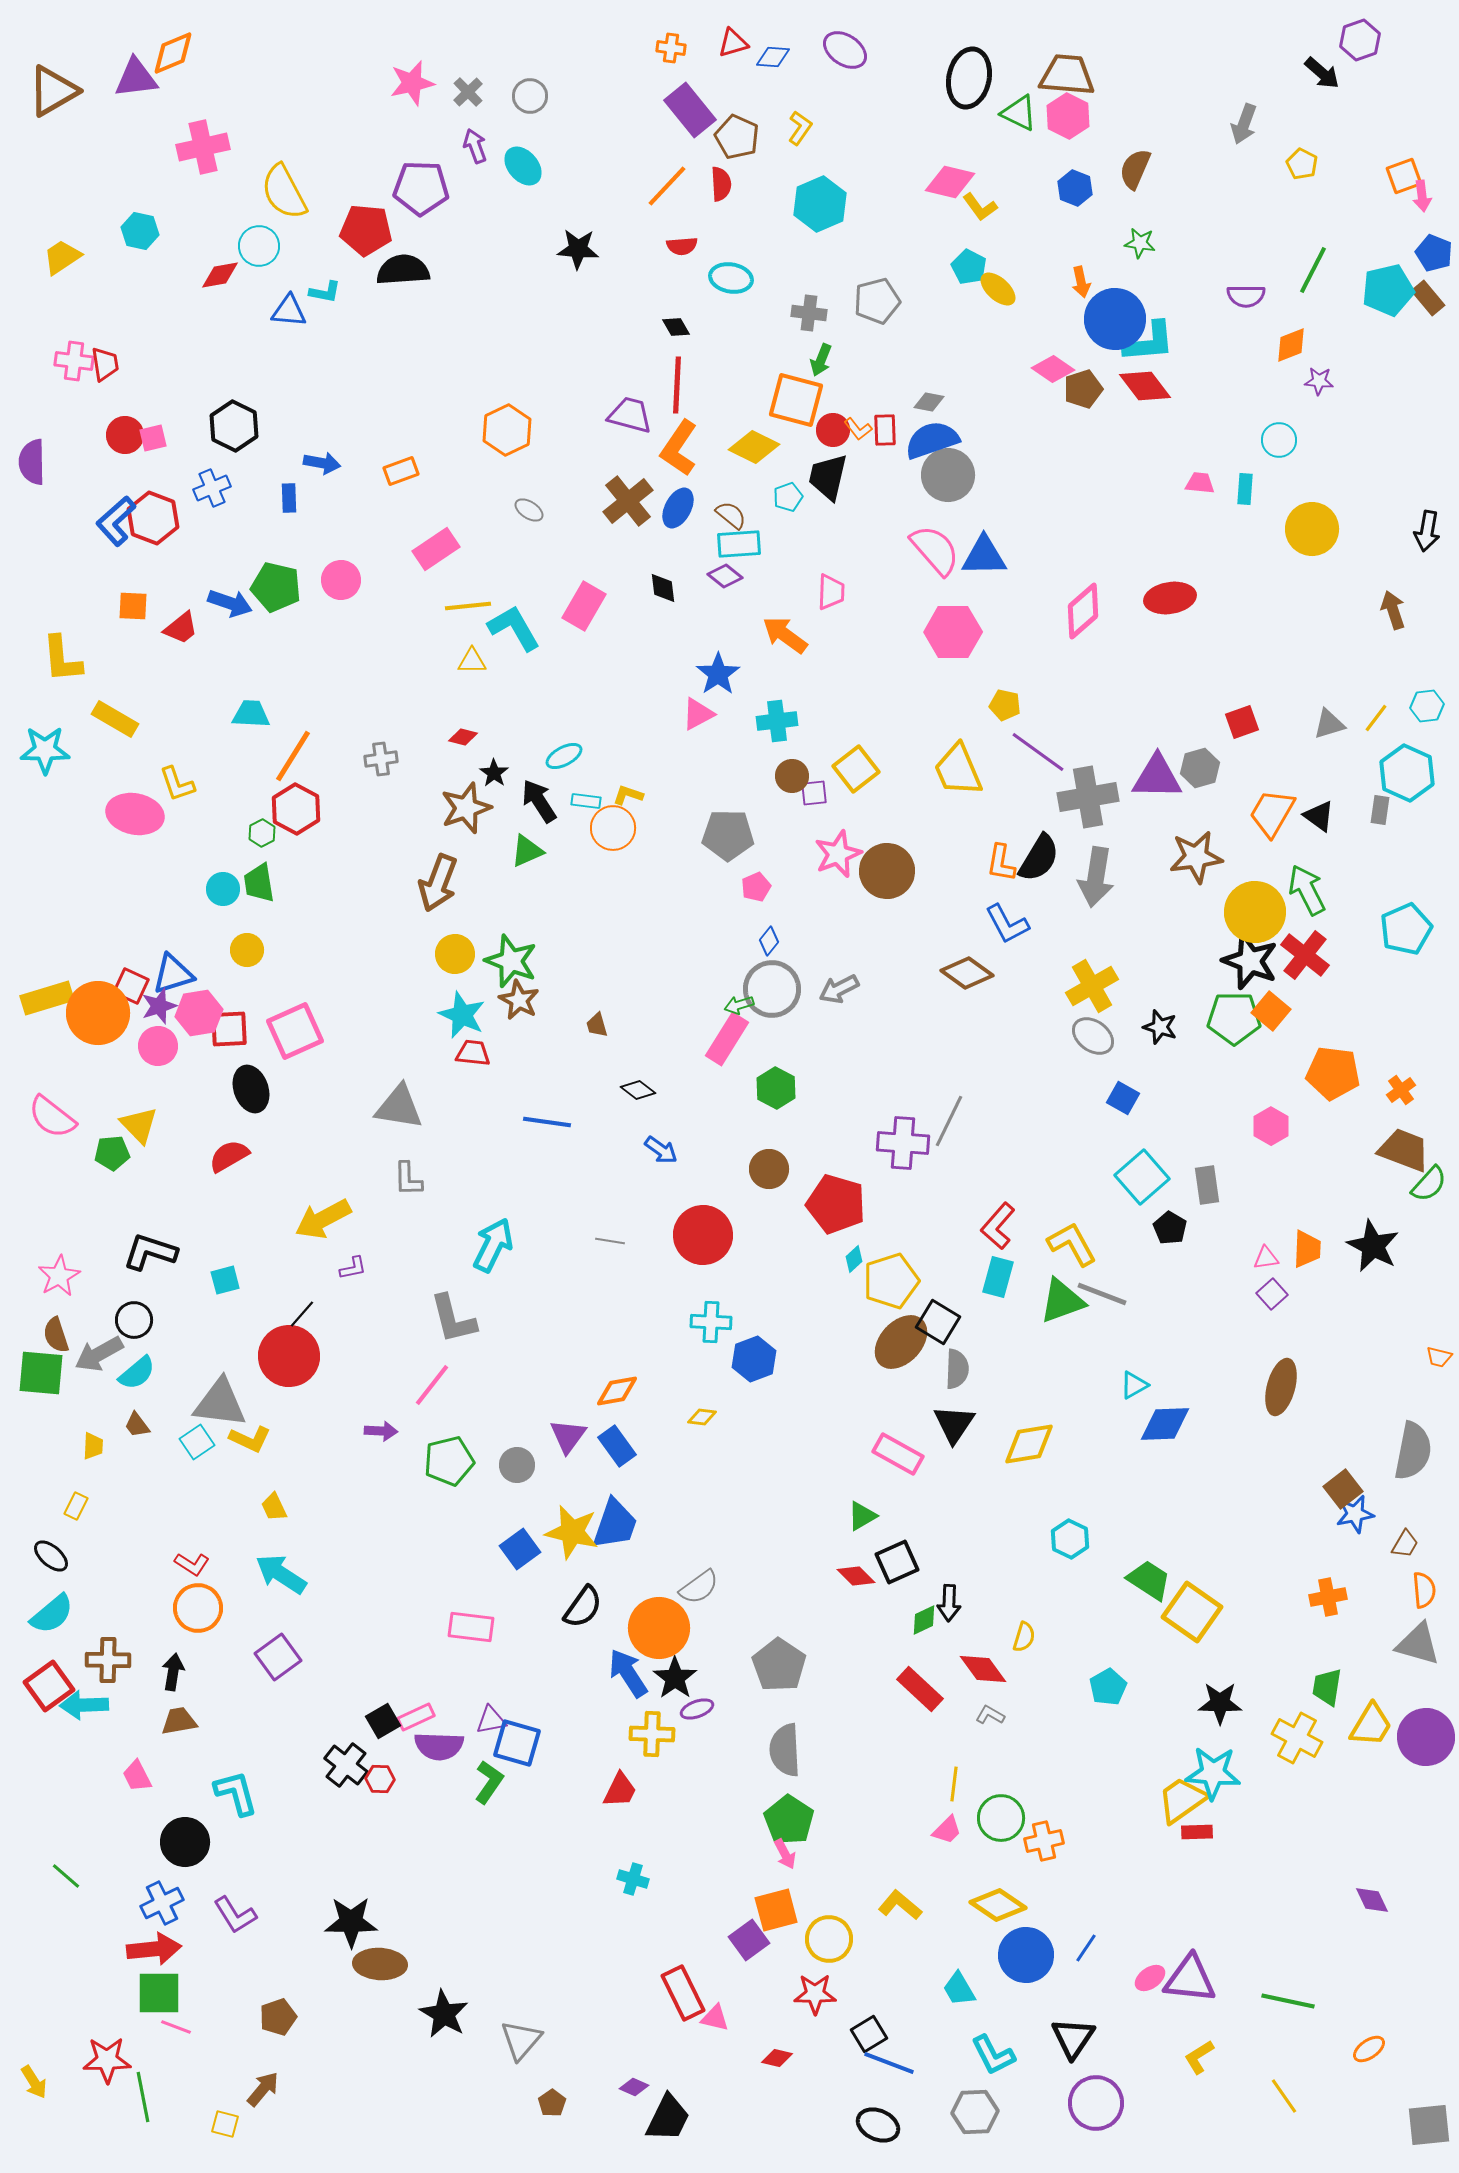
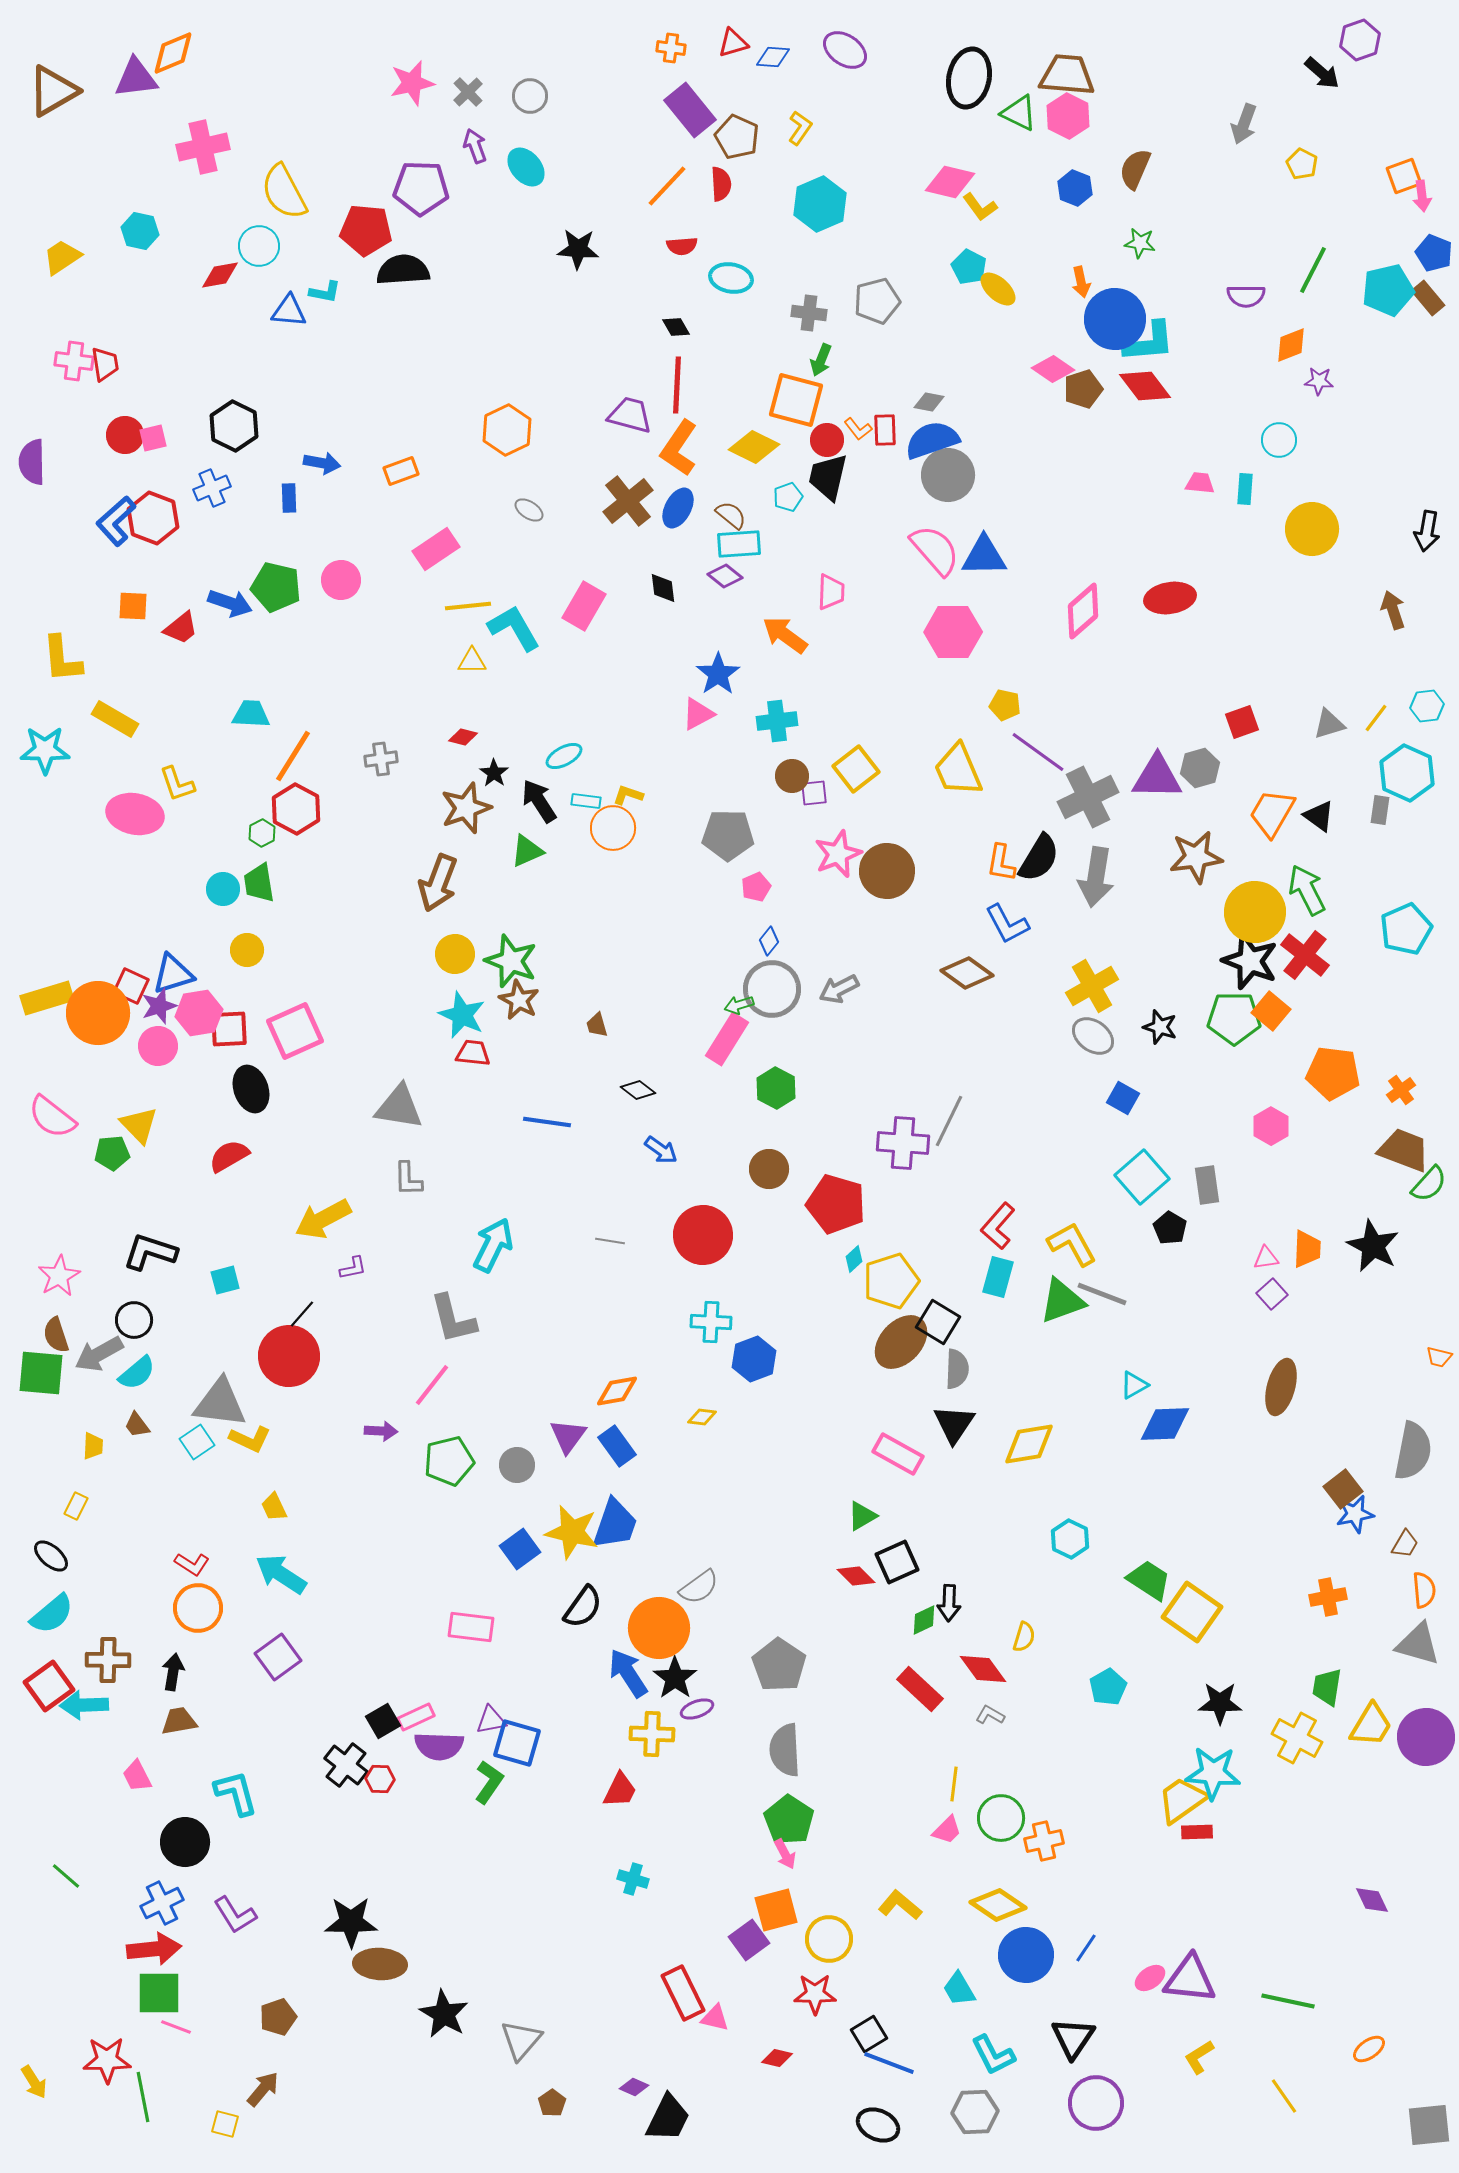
cyan ellipse at (523, 166): moved 3 px right, 1 px down
red circle at (833, 430): moved 6 px left, 10 px down
gray cross at (1088, 797): rotated 16 degrees counterclockwise
